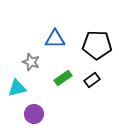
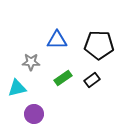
blue triangle: moved 2 px right, 1 px down
black pentagon: moved 2 px right
gray star: rotated 18 degrees counterclockwise
